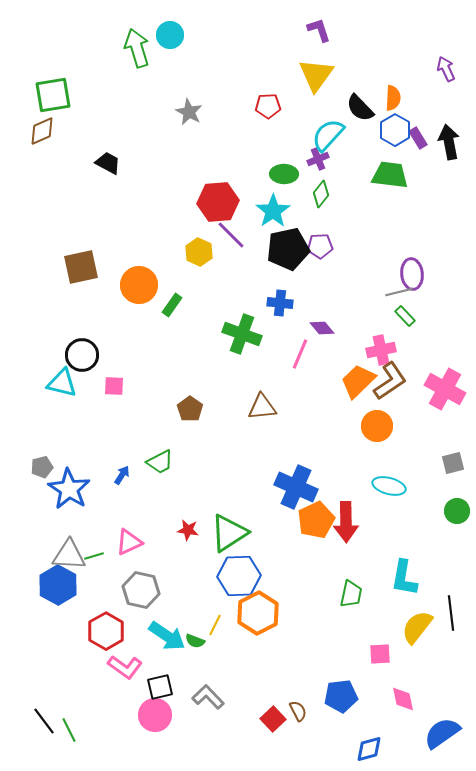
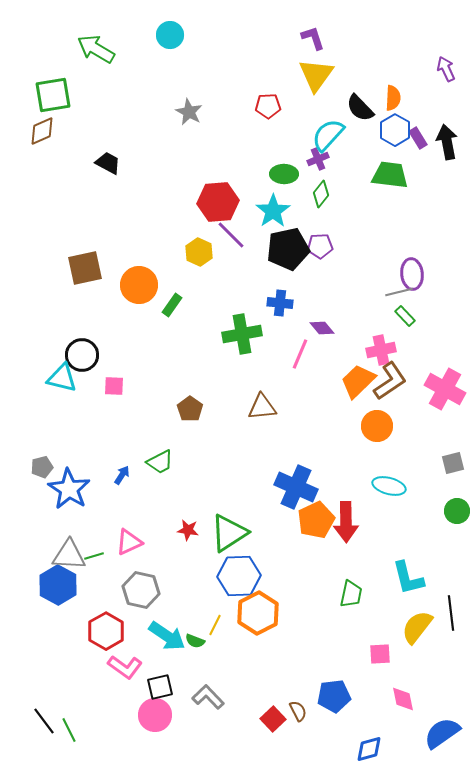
purple L-shape at (319, 30): moved 6 px left, 8 px down
green arrow at (137, 48): moved 41 px left, 1 px down; rotated 42 degrees counterclockwise
black arrow at (449, 142): moved 2 px left
brown square at (81, 267): moved 4 px right, 1 px down
green cross at (242, 334): rotated 30 degrees counterclockwise
cyan triangle at (62, 383): moved 5 px up
cyan L-shape at (404, 578): moved 4 px right; rotated 24 degrees counterclockwise
blue pentagon at (341, 696): moved 7 px left
